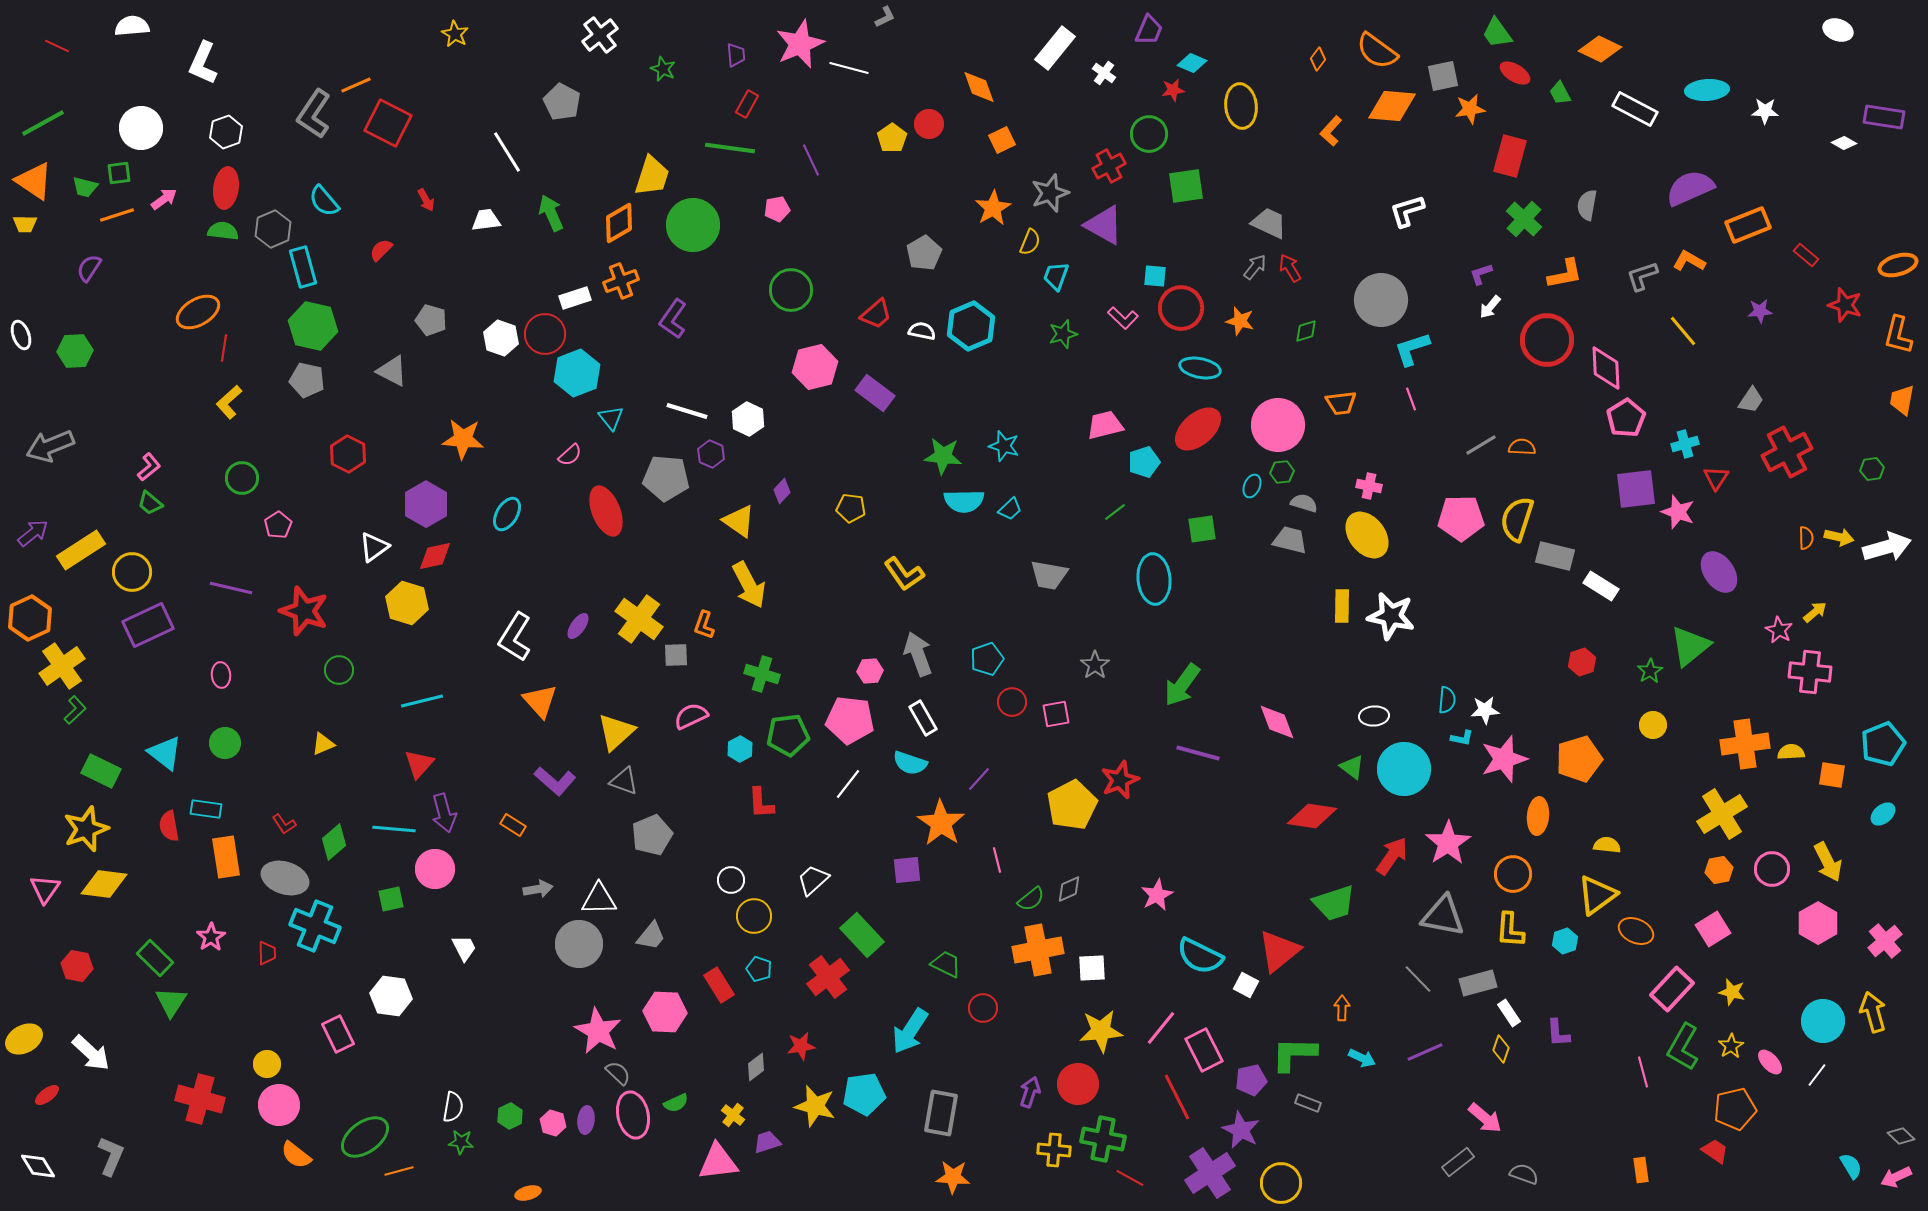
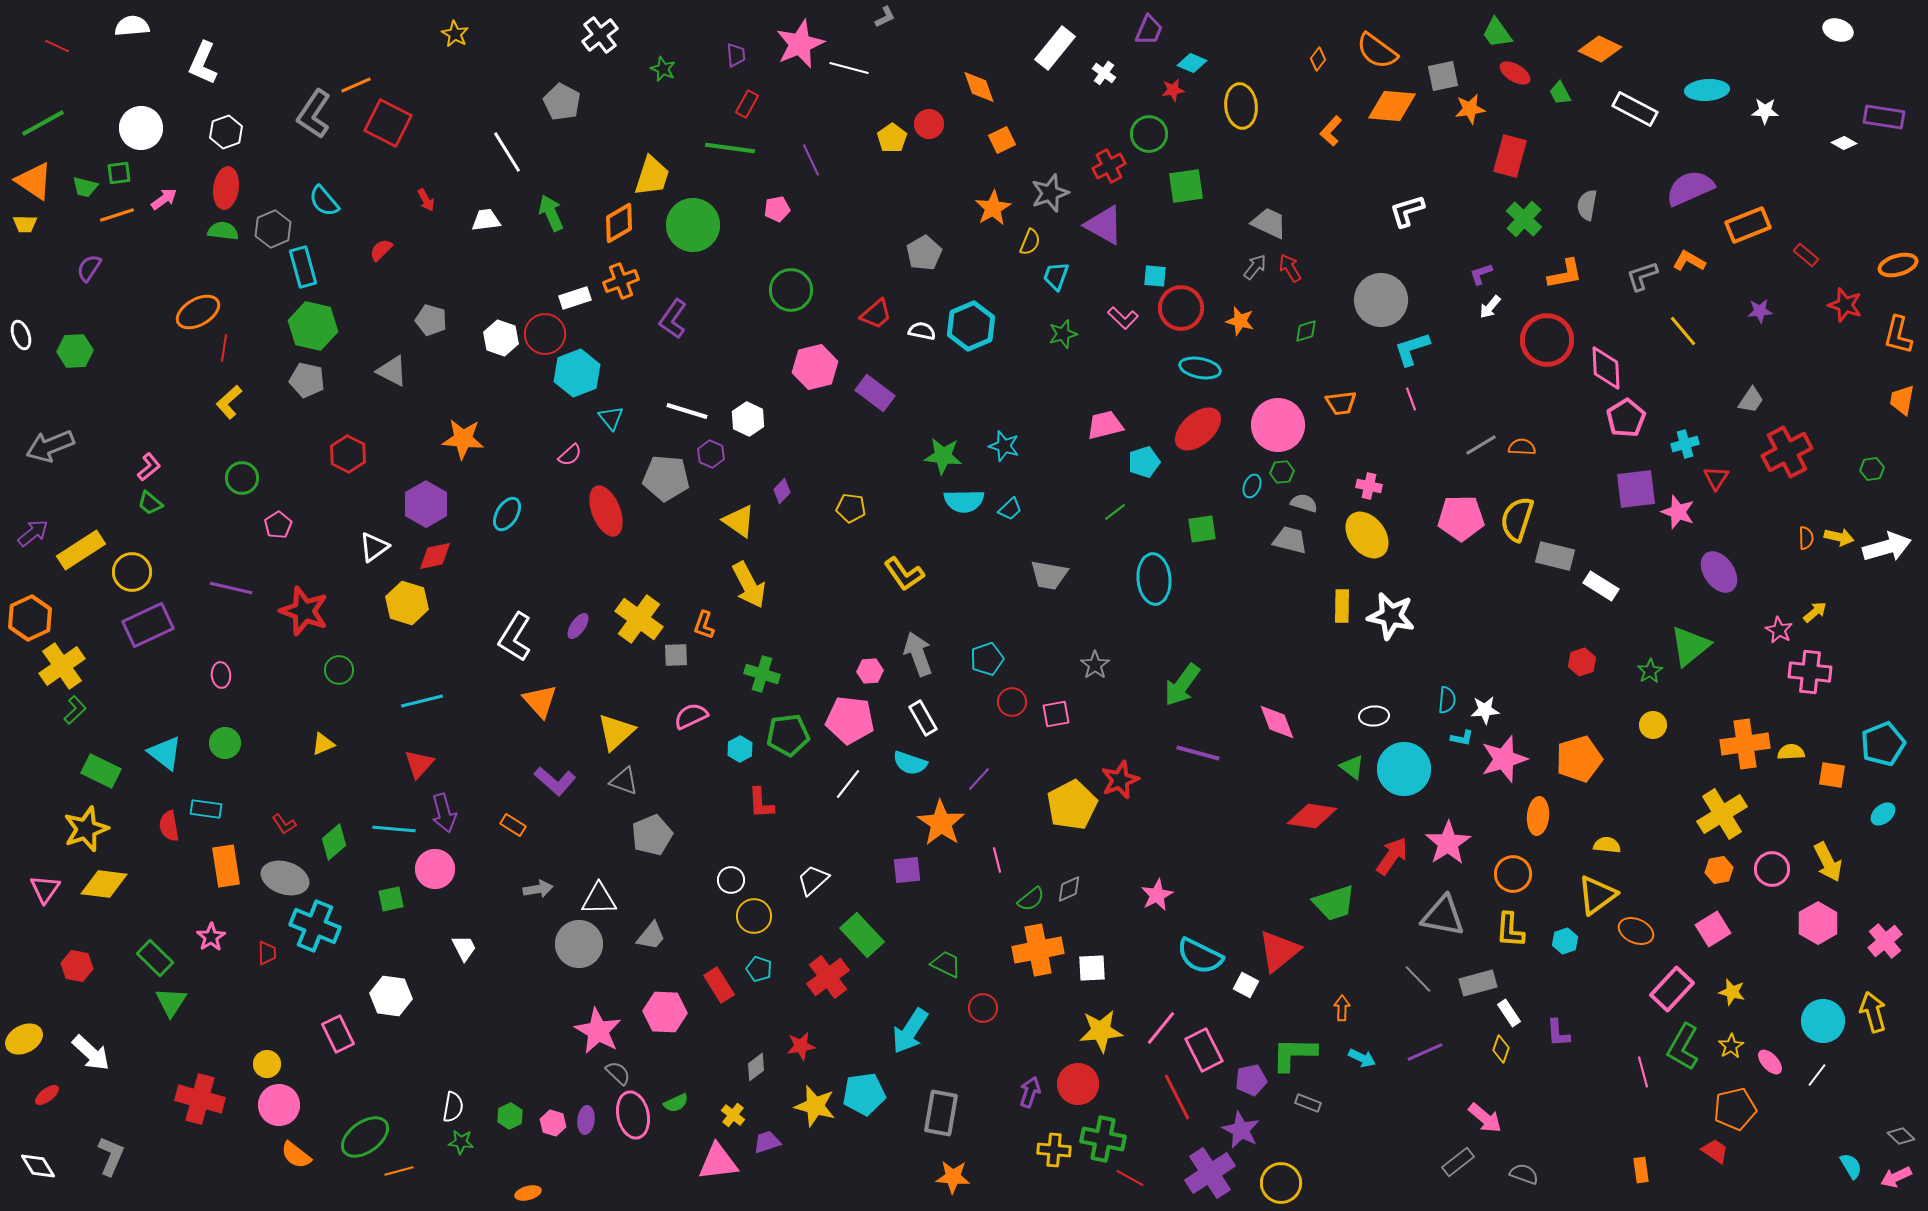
orange rectangle at (226, 857): moved 9 px down
